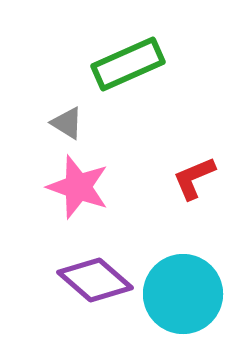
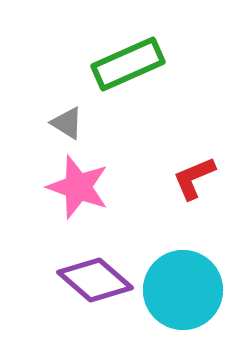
cyan circle: moved 4 px up
